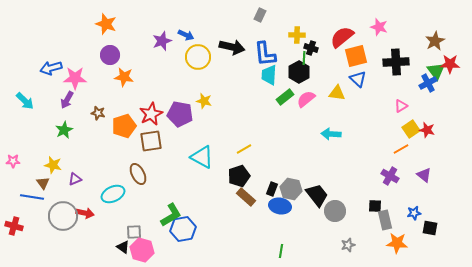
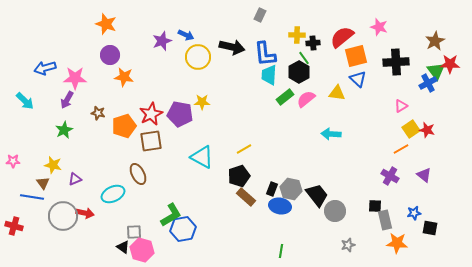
black cross at (311, 48): moved 2 px right, 5 px up; rotated 24 degrees counterclockwise
green line at (304, 58): rotated 40 degrees counterclockwise
blue arrow at (51, 68): moved 6 px left
yellow star at (204, 101): moved 2 px left, 1 px down; rotated 14 degrees counterclockwise
